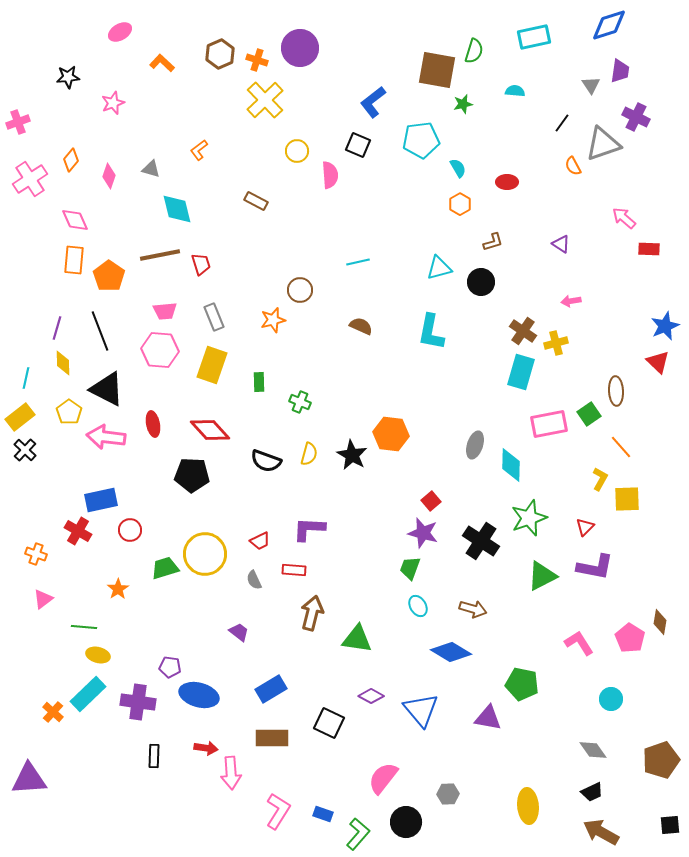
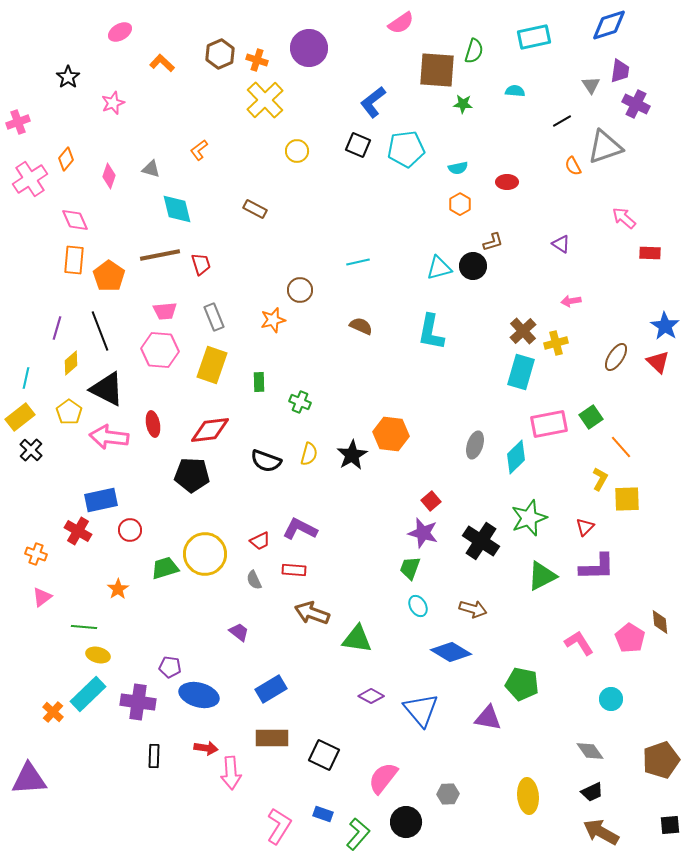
purple circle at (300, 48): moved 9 px right
brown square at (437, 70): rotated 6 degrees counterclockwise
black star at (68, 77): rotated 30 degrees counterclockwise
green star at (463, 104): rotated 18 degrees clockwise
purple cross at (636, 117): moved 13 px up
black line at (562, 123): moved 2 px up; rotated 24 degrees clockwise
cyan pentagon at (421, 140): moved 15 px left, 9 px down
gray triangle at (603, 144): moved 2 px right, 3 px down
orange diamond at (71, 160): moved 5 px left, 1 px up
cyan semicircle at (458, 168): rotated 108 degrees clockwise
pink semicircle at (330, 175): moved 71 px right, 152 px up; rotated 60 degrees clockwise
brown rectangle at (256, 201): moved 1 px left, 8 px down
red rectangle at (649, 249): moved 1 px right, 4 px down
black circle at (481, 282): moved 8 px left, 16 px up
blue star at (665, 326): rotated 16 degrees counterclockwise
brown cross at (523, 331): rotated 12 degrees clockwise
yellow diamond at (63, 363): moved 8 px right; rotated 50 degrees clockwise
brown ellipse at (616, 391): moved 34 px up; rotated 36 degrees clockwise
green square at (589, 414): moved 2 px right, 3 px down
red diamond at (210, 430): rotated 54 degrees counterclockwise
pink arrow at (106, 437): moved 3 px right
black cross at (25, 450): moved 6 px right
black star at (352, 455): rotated 12 degrees clockwise
cyan diamond at (511, 465): moved 5 px right, 8 px up; rotated 44 degrees clockwise
purple L-shape at (309, 529): moved 9 px left; rotated 24 degrees clockwise
purple L-shape at (595, 567): moved 2 px right; rotated 12 degrees counterclockwise
pink triangle at (43, 599): moved 1 px left, 2 px up
brown arrow at (312, 613): rotated 84 degrees counterclockwise
brown diamond at (660, 622): rotated 15 degrees counterclockwise
black square at (329, 723): moved 5 px left, 32 px down
gray diamond at (593, 750): moved 3 px left, 1 px down
yellow ellipse at (528, 806): moved 10 px up
pink L-shape at (278, 811): moved 1 px right, 15 px down
